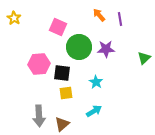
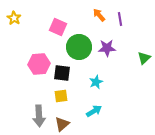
purple star: moved 1 px right, 1 px up
cyan star: rotated 16 degrees clockwise
yellow square: moved 5 px left, 3 px down
